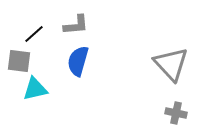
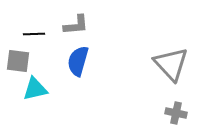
black line: rotated 40 degrees clockwise
gray square: moved 1 px left
